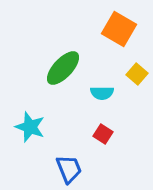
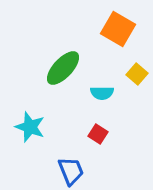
orange square: moved 1 px left
red square: moved 5 px left
blue trapezoid: moved 2 px right, 2 px down
